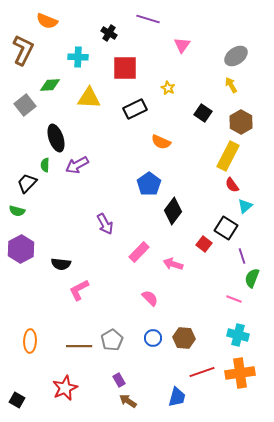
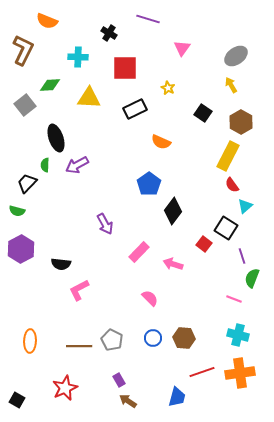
pink triangle at (182, 45): moved 3 px down
gray pentagon at (112, 340): rotated 15 degrees counterclockwise
